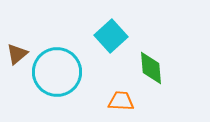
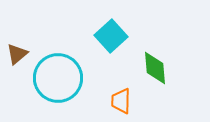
green diamond: moved 4 px right
cyan circle: moved 1 px right, 6 px down
orange trapezoid: rotated 92 degrees counterclockwise
